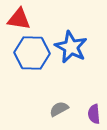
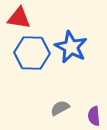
red triangle: moved 1 px up
gray semicircle: moved 1 px right, 1 px up
purple semicircle: moved 2 px down
